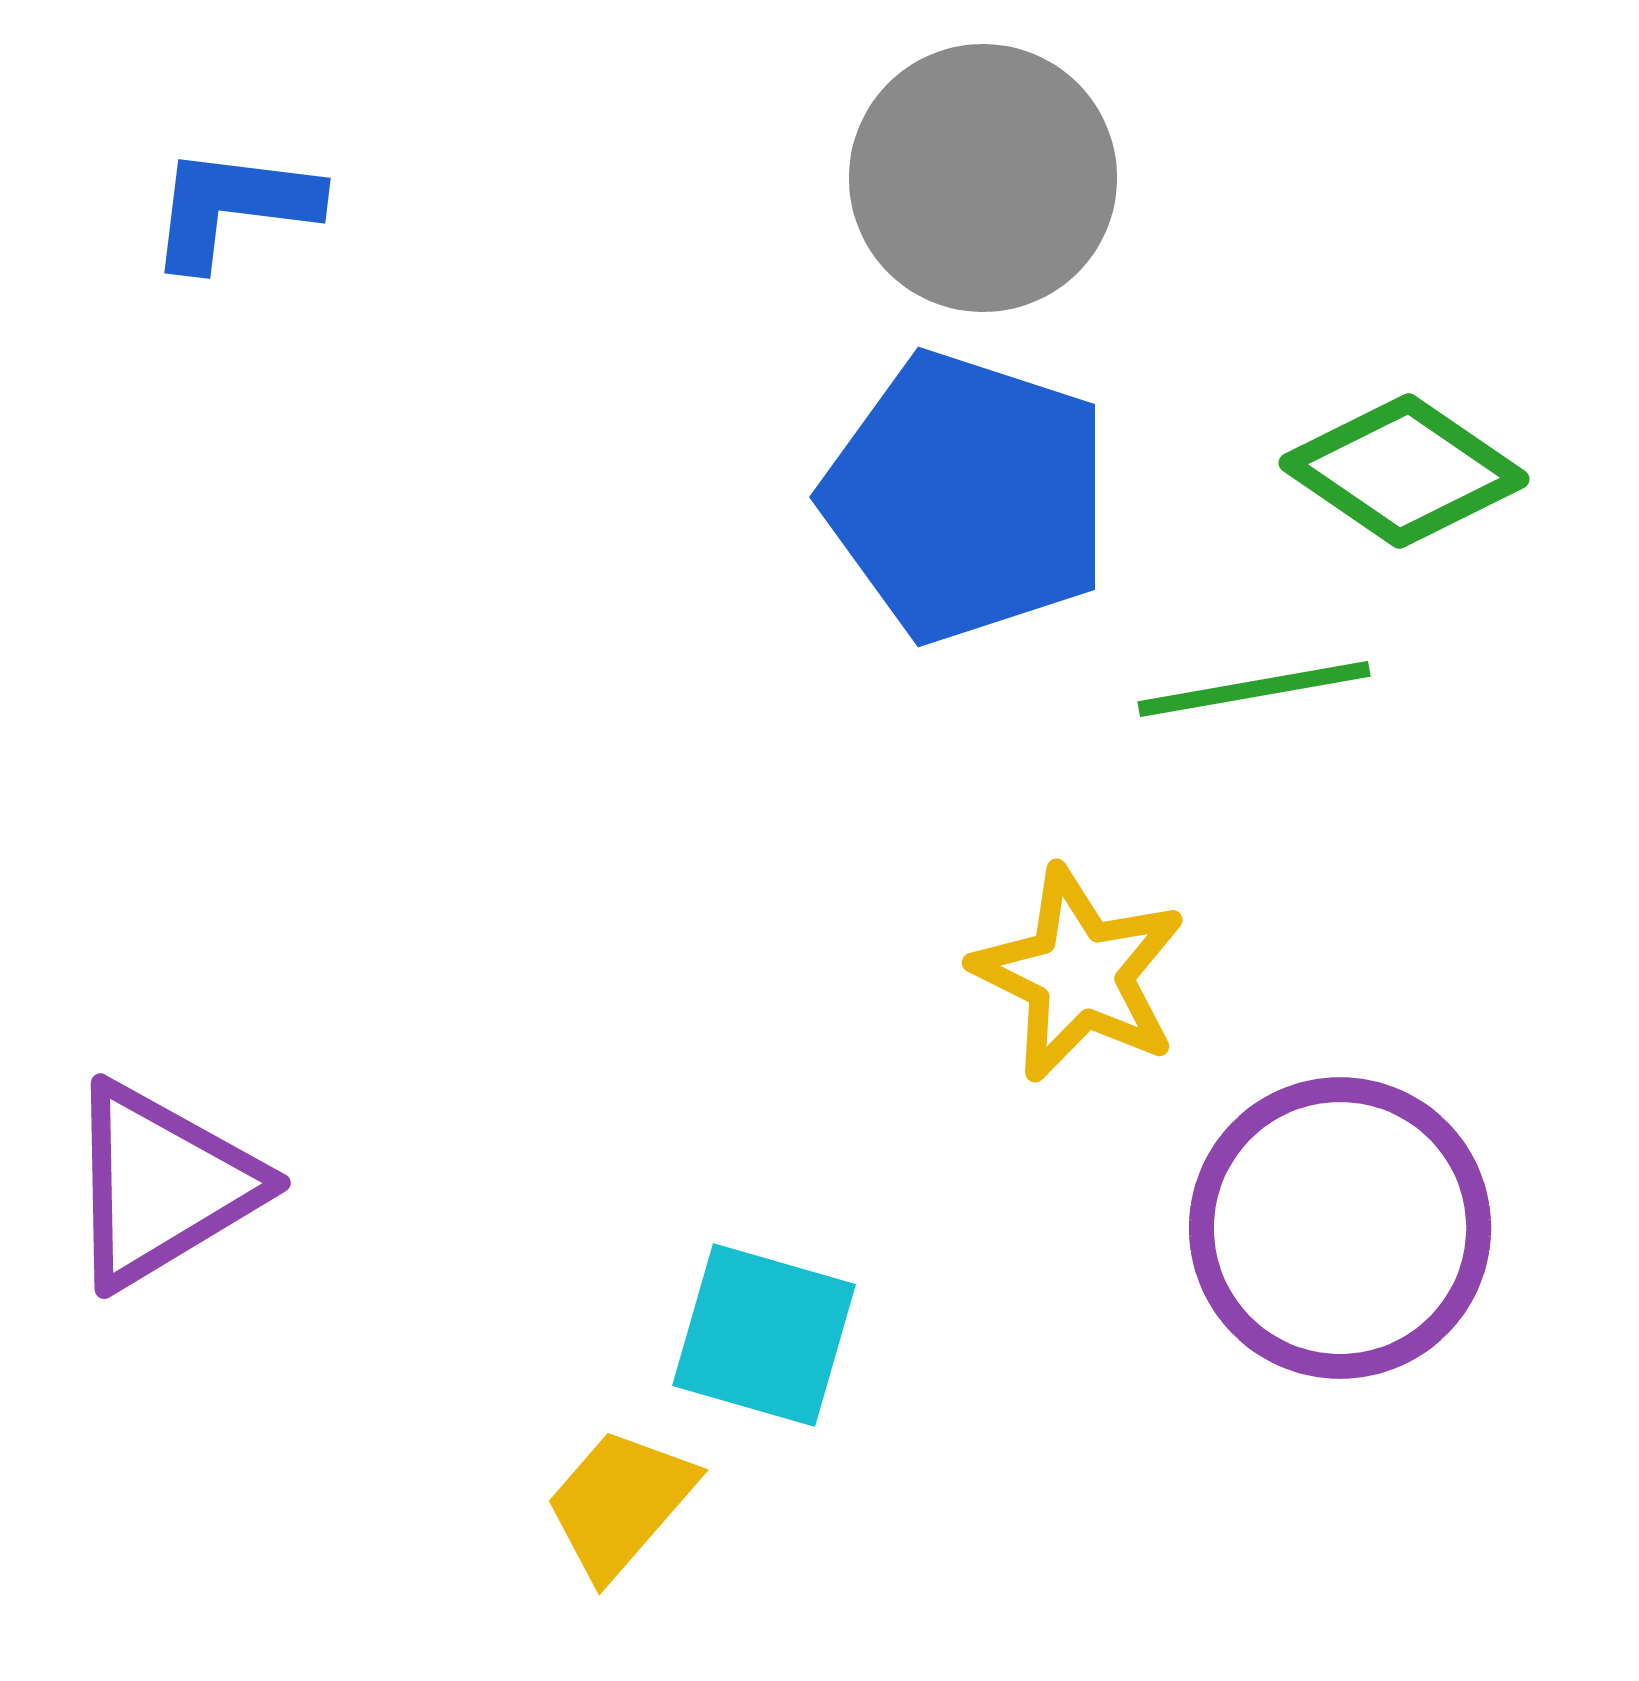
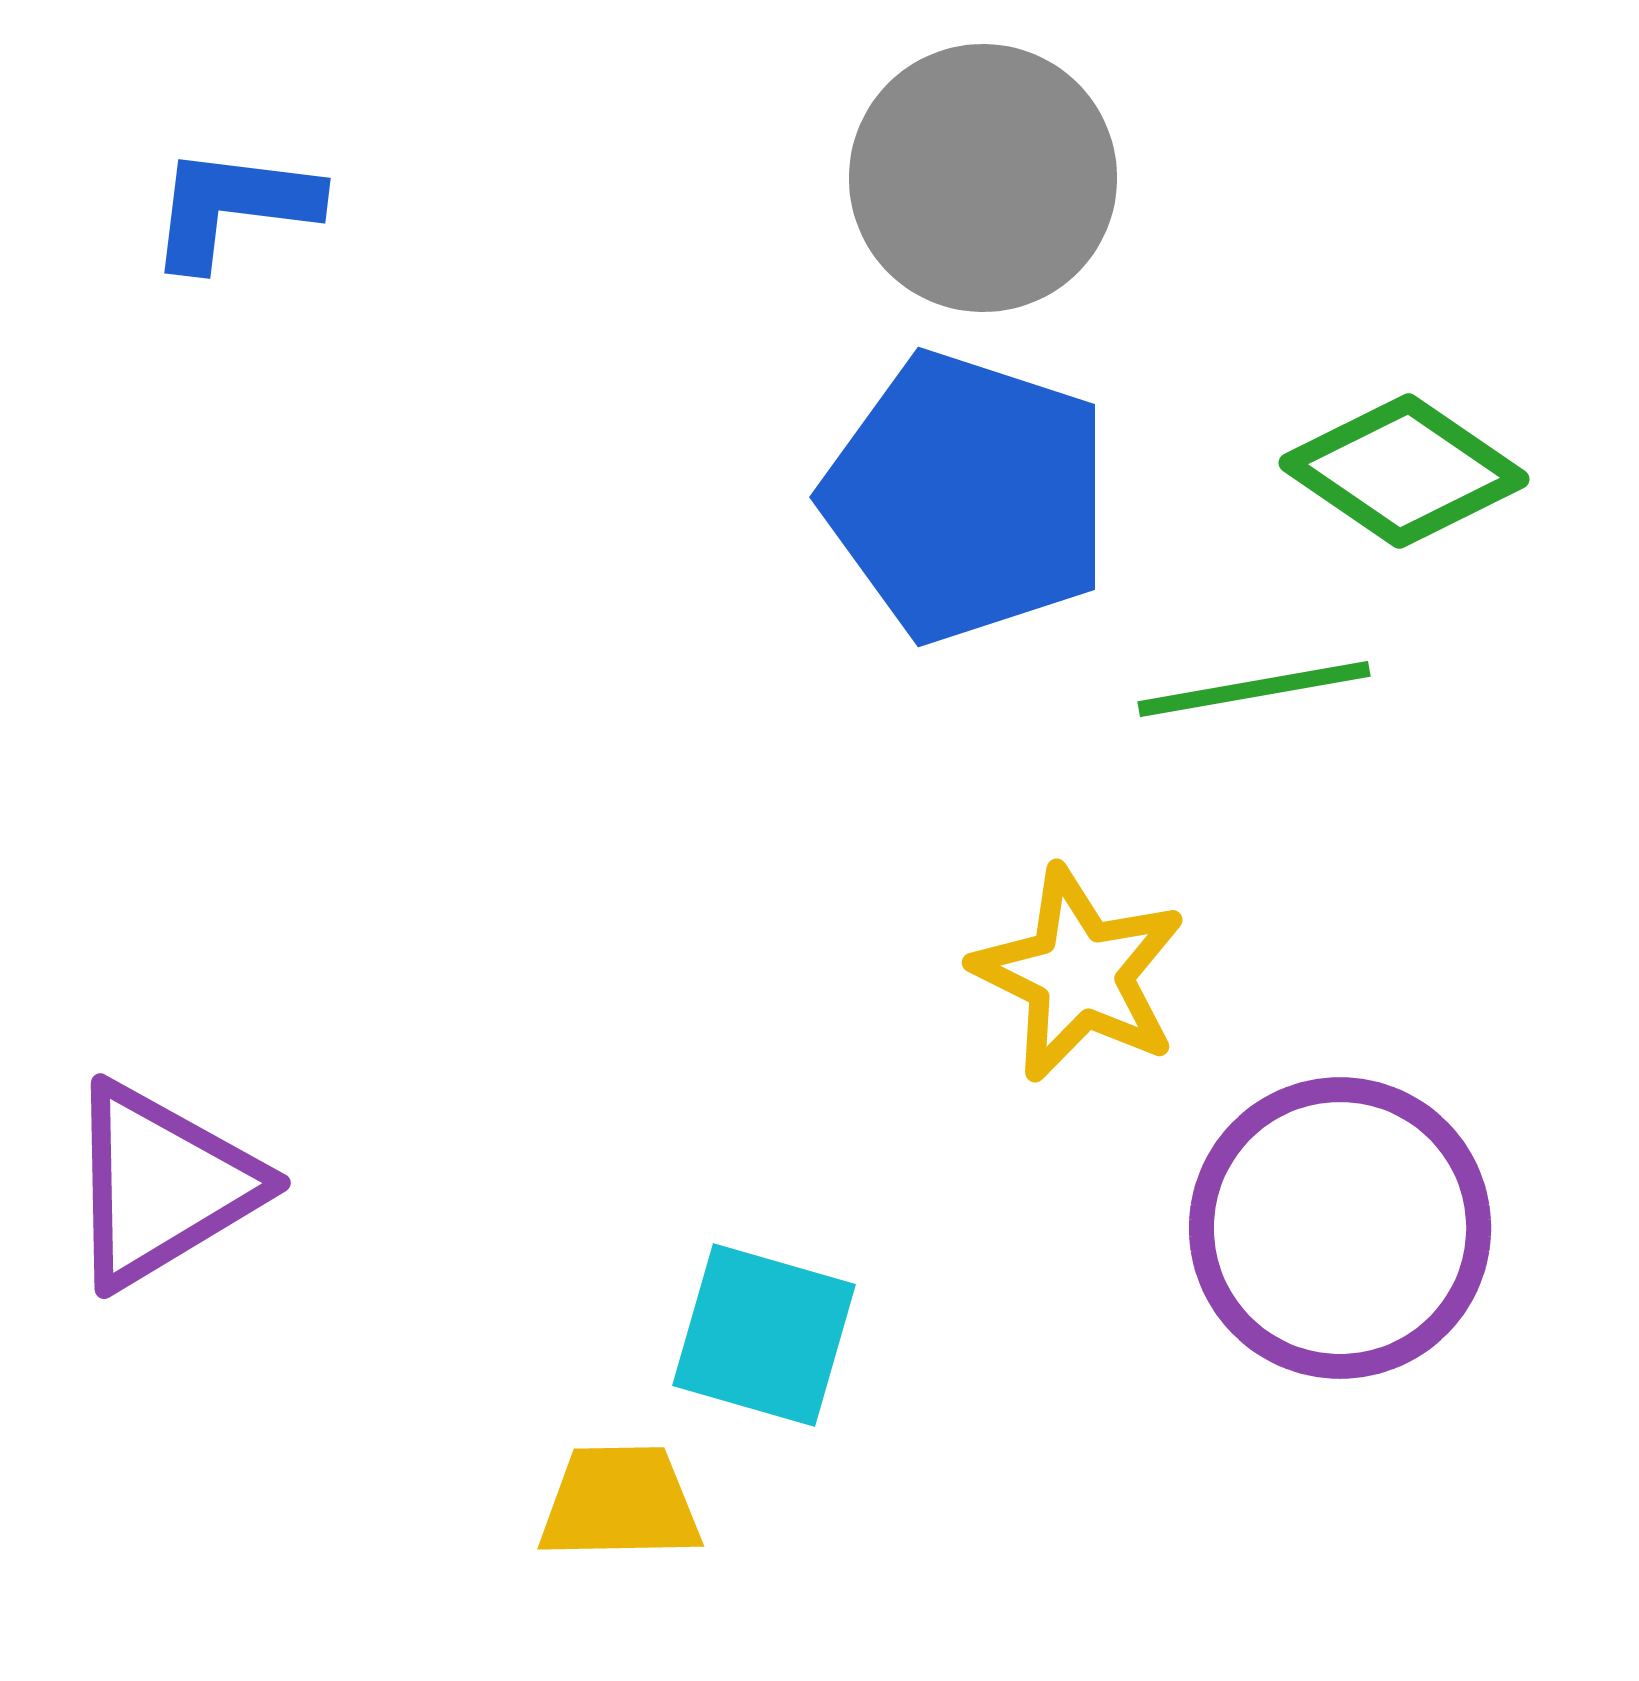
yellow trapezoid: rotated 48 degrees clockwise
